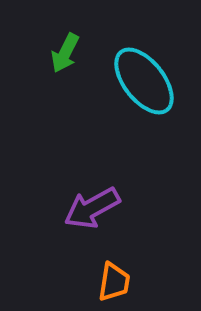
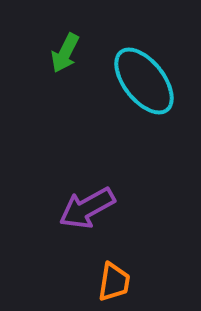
purple arrow: moved 5 px left
